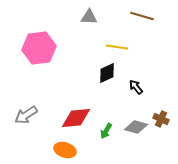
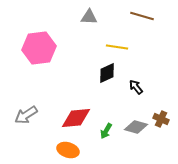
orange ellipse: moved 3 px right
